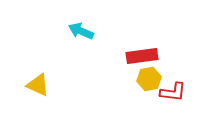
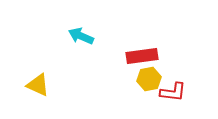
cyan arrow: moved 5 px down
